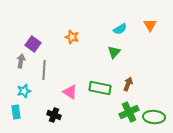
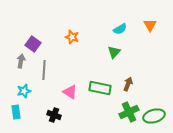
green ellipse: moved 1 px up; rotated 20 degrees counterclockwise
